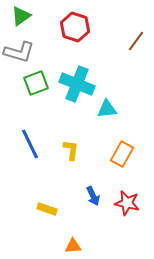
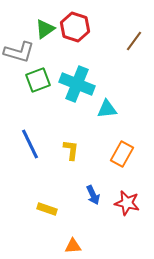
green triangle: moved 24 px right, 13 px down
brown line: moved 2 px left
green square: moved 2 px right, 3 px up
blue arrow: moved 1 px up
